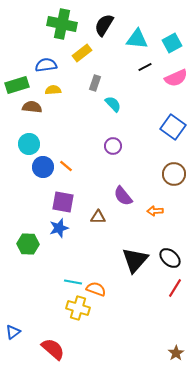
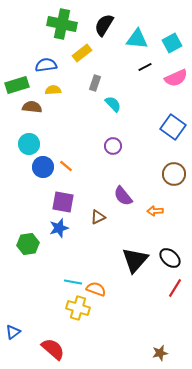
brown triangle: rotated 28 degrees counterclockwise
green hexagon: rotated 10 degrees counterclockwise
brown star: moved 16 px left; rotated 21 degrees clockwise
